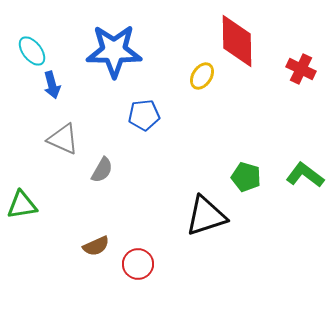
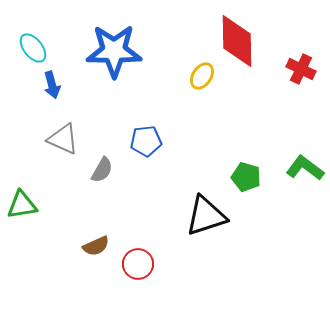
cyan ellipse: moved 1 px right, 3 px up
blue pentagon: moved 2 px right, 26 px down
green L-shape: moved 7 px up
